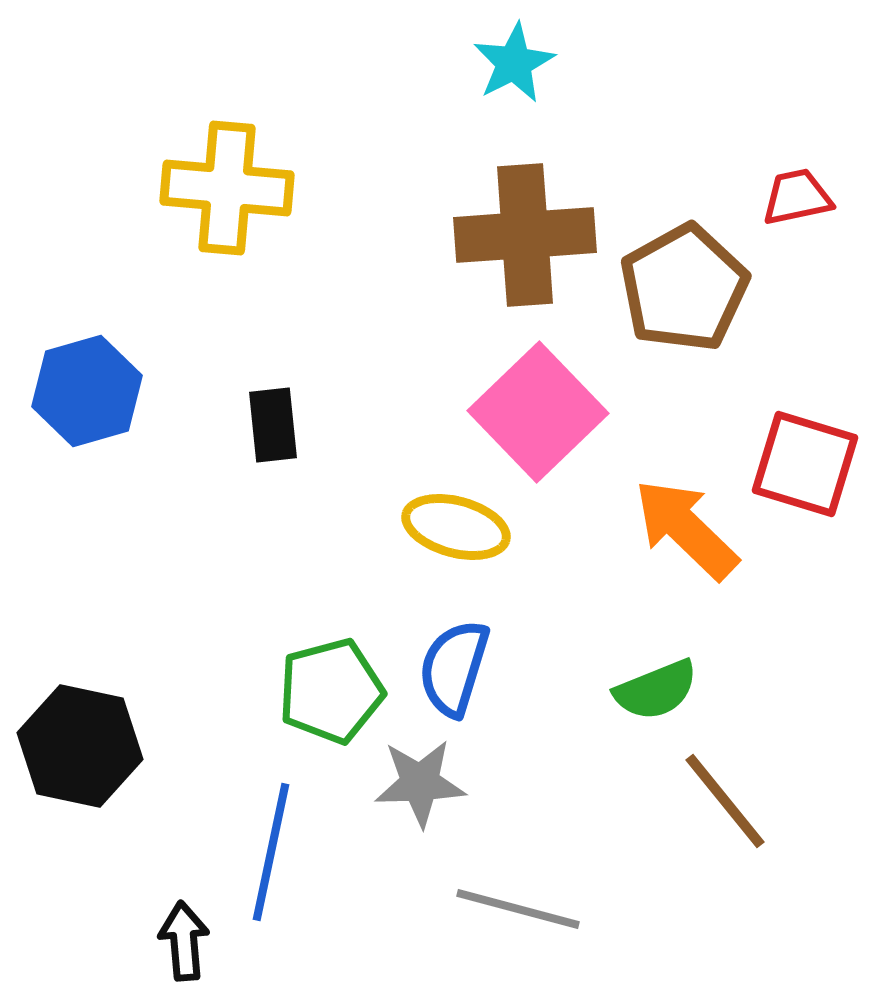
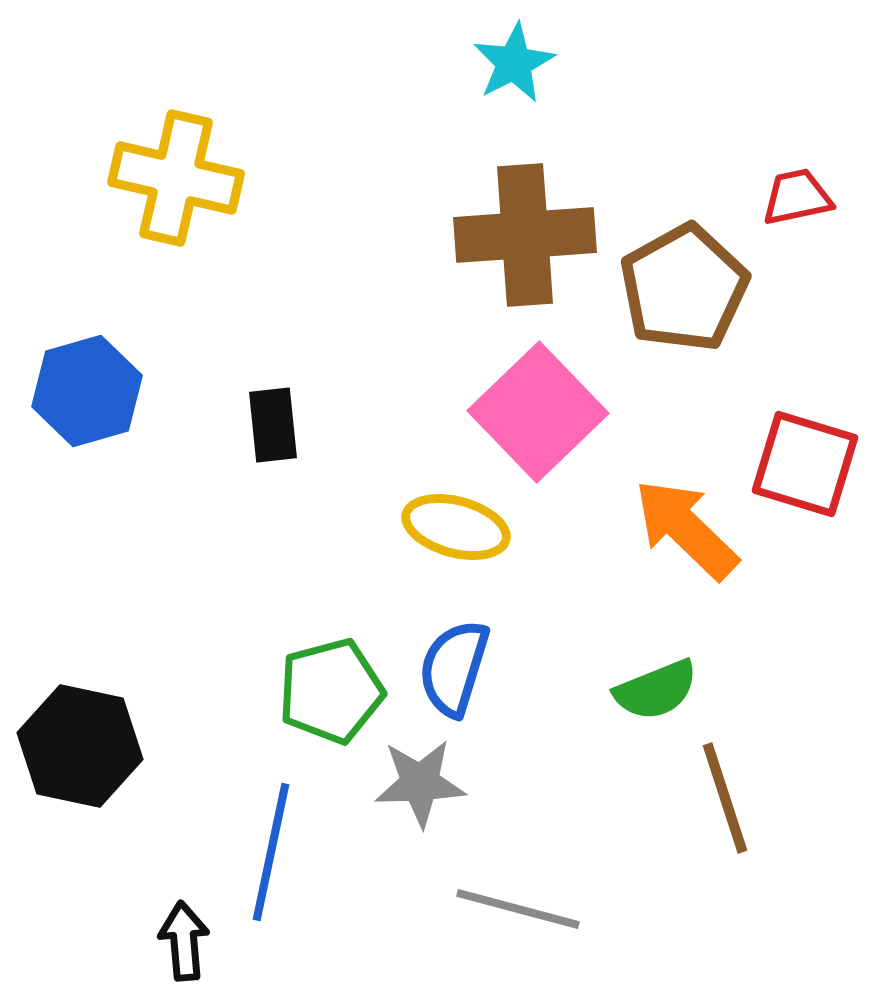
yellow cross: moved 51 px left, 10 px up; rotated 8 degrees clockwise
brown line: moved 3 px up; rotated 21 degrees clockwise
